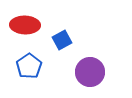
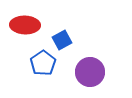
blue pentagon: moved 14 px right, 3 px up
